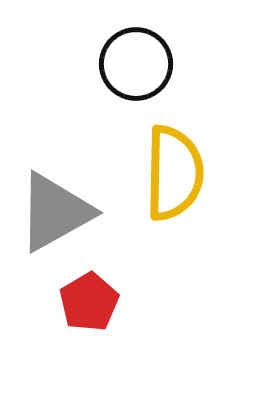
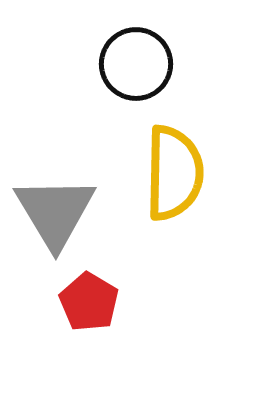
gray triangle: rotated 32 degrees counterclockwise
red pentagon: rotated 10 degrees counterclockwise
